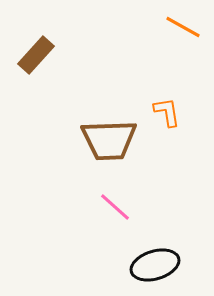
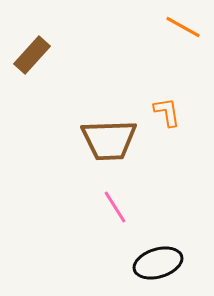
brown rectangle: moved 4 px left
pink line: rotated 16 degrees clockwise
black ellipse: moved 3 px right, 2 px up
